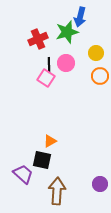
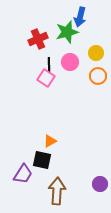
pink circle: moved 4 px right, 1 px up
orange circle: moved 2 px left
purple trapezoid: rotated 80 degrees clockwise
